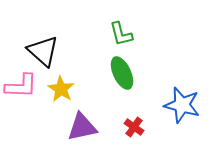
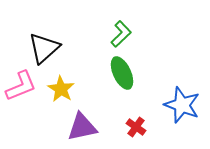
green L-shape: rotated 120 degrees counterclockwise
black triangle: moved 1 px right, 3 px up; rotated 36 degrees clockwise
pink L-shape: rotated 24 degrees counterclockwise
blue star: rotated 6 degrees clockwise
red cross: moved 2 px right
